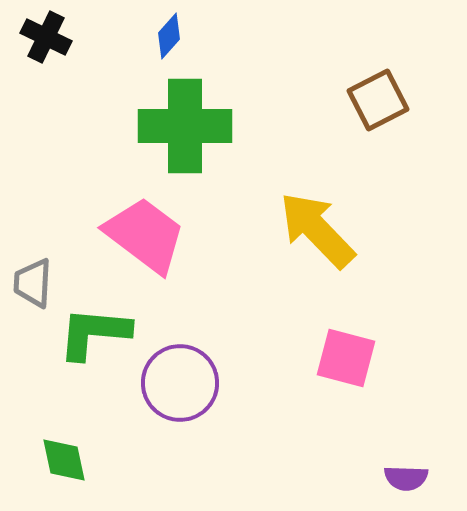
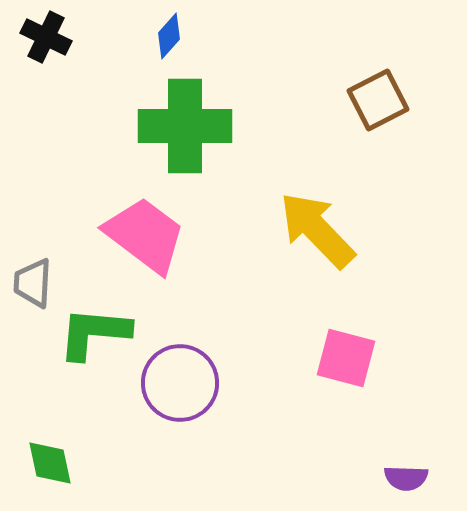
green diamond: moved 14 px left, 3 px down
